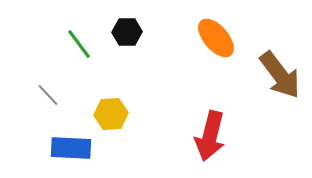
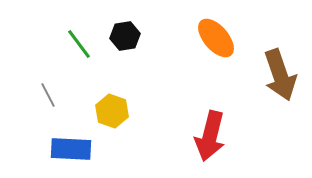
black hexagon: moved 2 px left, 4 px down; rotated 8 degrees counterclockwise
brown arrow: rotated 18 degrees clockwise
gray line: rotated 15 degrees clockwise
yellow hexagon: moved 1 px right, 3 px up; rotated 24 degrees clockwise
blue rectangle: moved 1 px down
